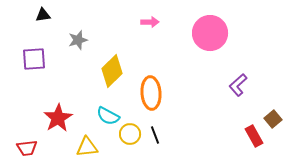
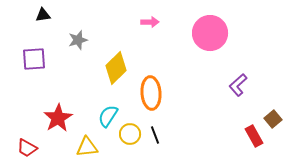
yellow diamond: moved 4 px right, 3 px up
cyan semicircle: rotated 95 degrees clockwise
red trapezoid: rotated 35 degrees clockwise
